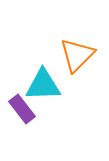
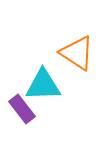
orange triangle: moved 2 px up; rotated 42 degrees counterclockwise
